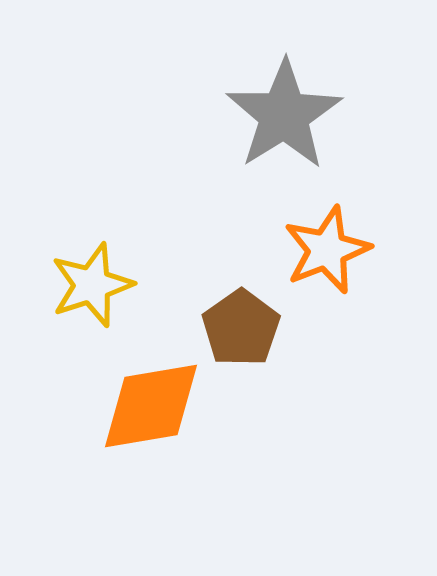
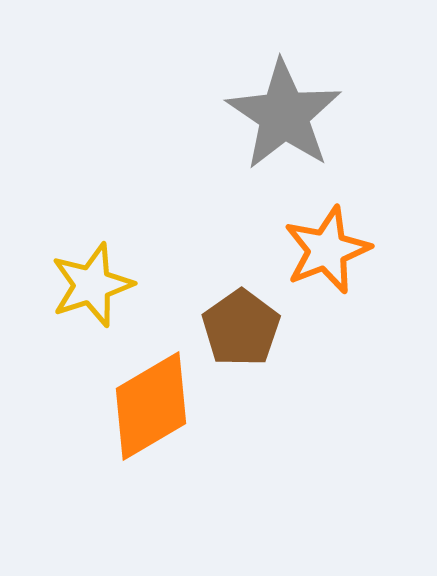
gray star: rotated 6 degrees counterclockwise
orange diamond: rotated 21 degrees counterclockwise
